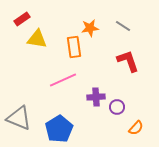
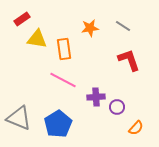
orange rectangle: moved 10 px left, 2 px down
red L-shape: moved 1 px right, 1 px up
pink line: rotated 52 degrees clockwise
blue pentagon: moved 1 px left, 5 px up
